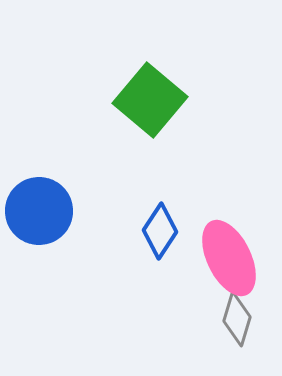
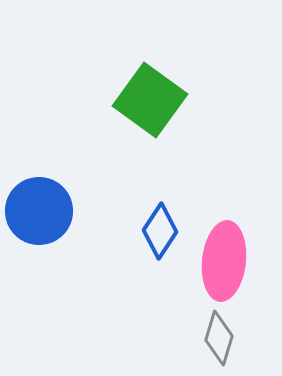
green square: rotated 4 degrees counterclockwise
pink ellipse: moved 5 px left, 3 px down; rotated 32 degrees clockwise
gray diamond: moved 18 px left, 19 px down
